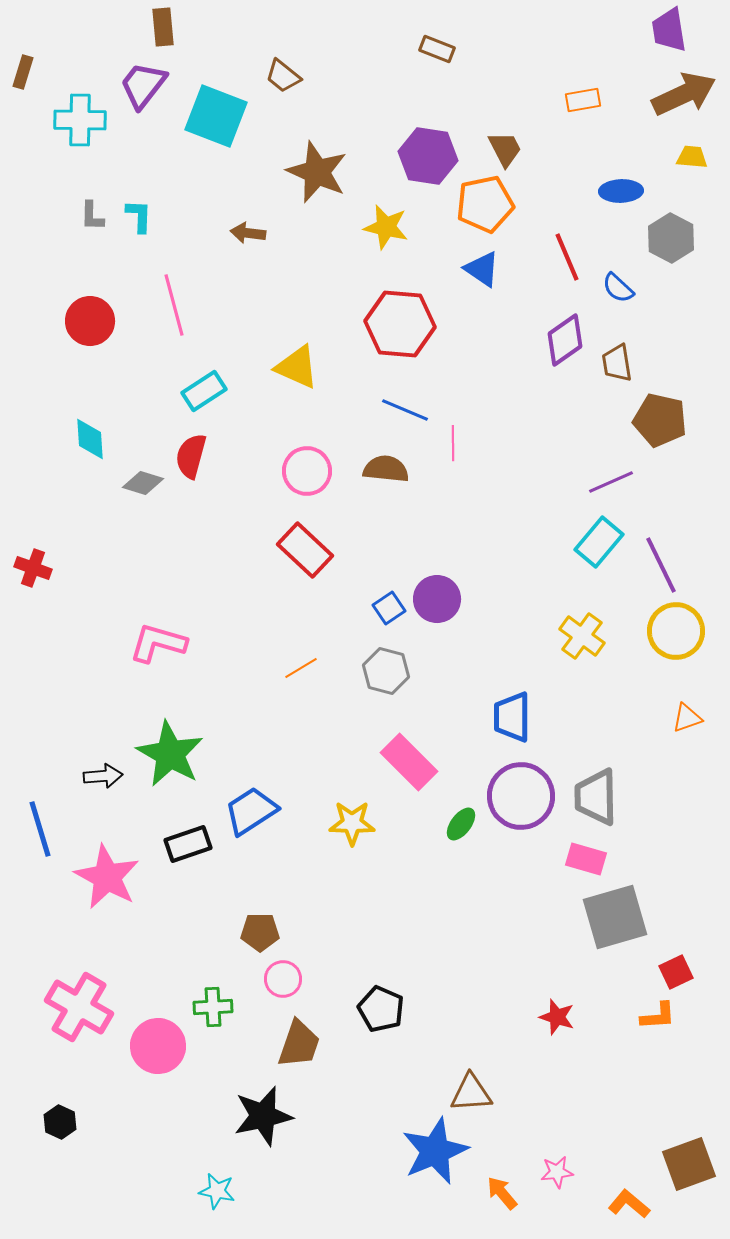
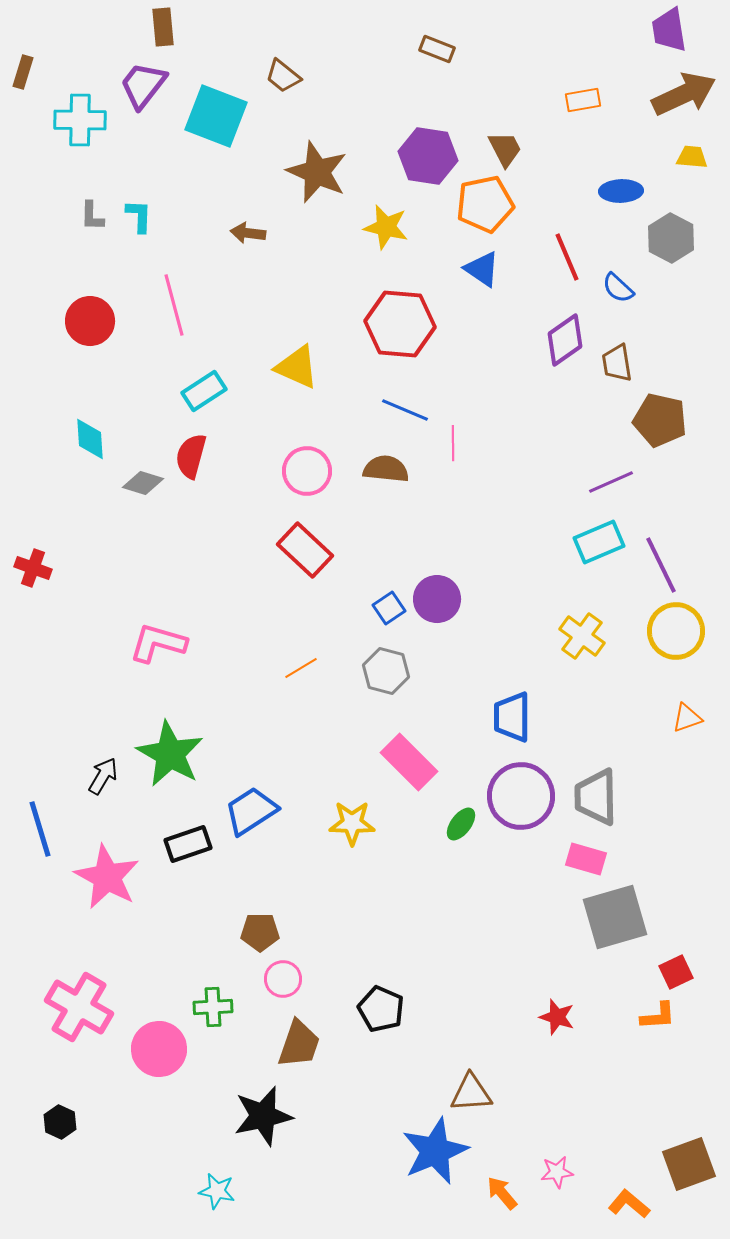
cyan rectangle at (599, 542): rotated 27 degrees clockwise
black arrow at (103, 776): rotated 54 degrees counterclockwise
pink circle at (158, 1046): moved 1 px right, 3 px down
